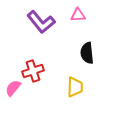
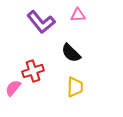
black semicircle: moved 16 px left; rotated 40 degrees counterclockwise
